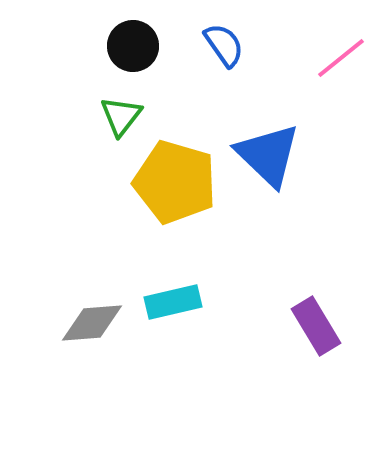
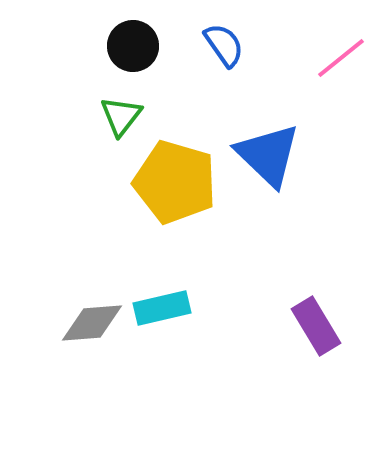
cyan rectangle: moved 11 px left, 6 px down
